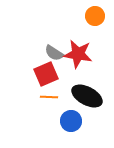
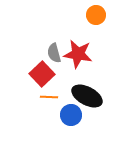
orange circle: moved 1 px right, 1 px up
gray semicircle: rotated 42 degrees clockwise
red square: moved 4 px left; rotated 20 degrees counterclockwise
blue circle: moved 6 px up
